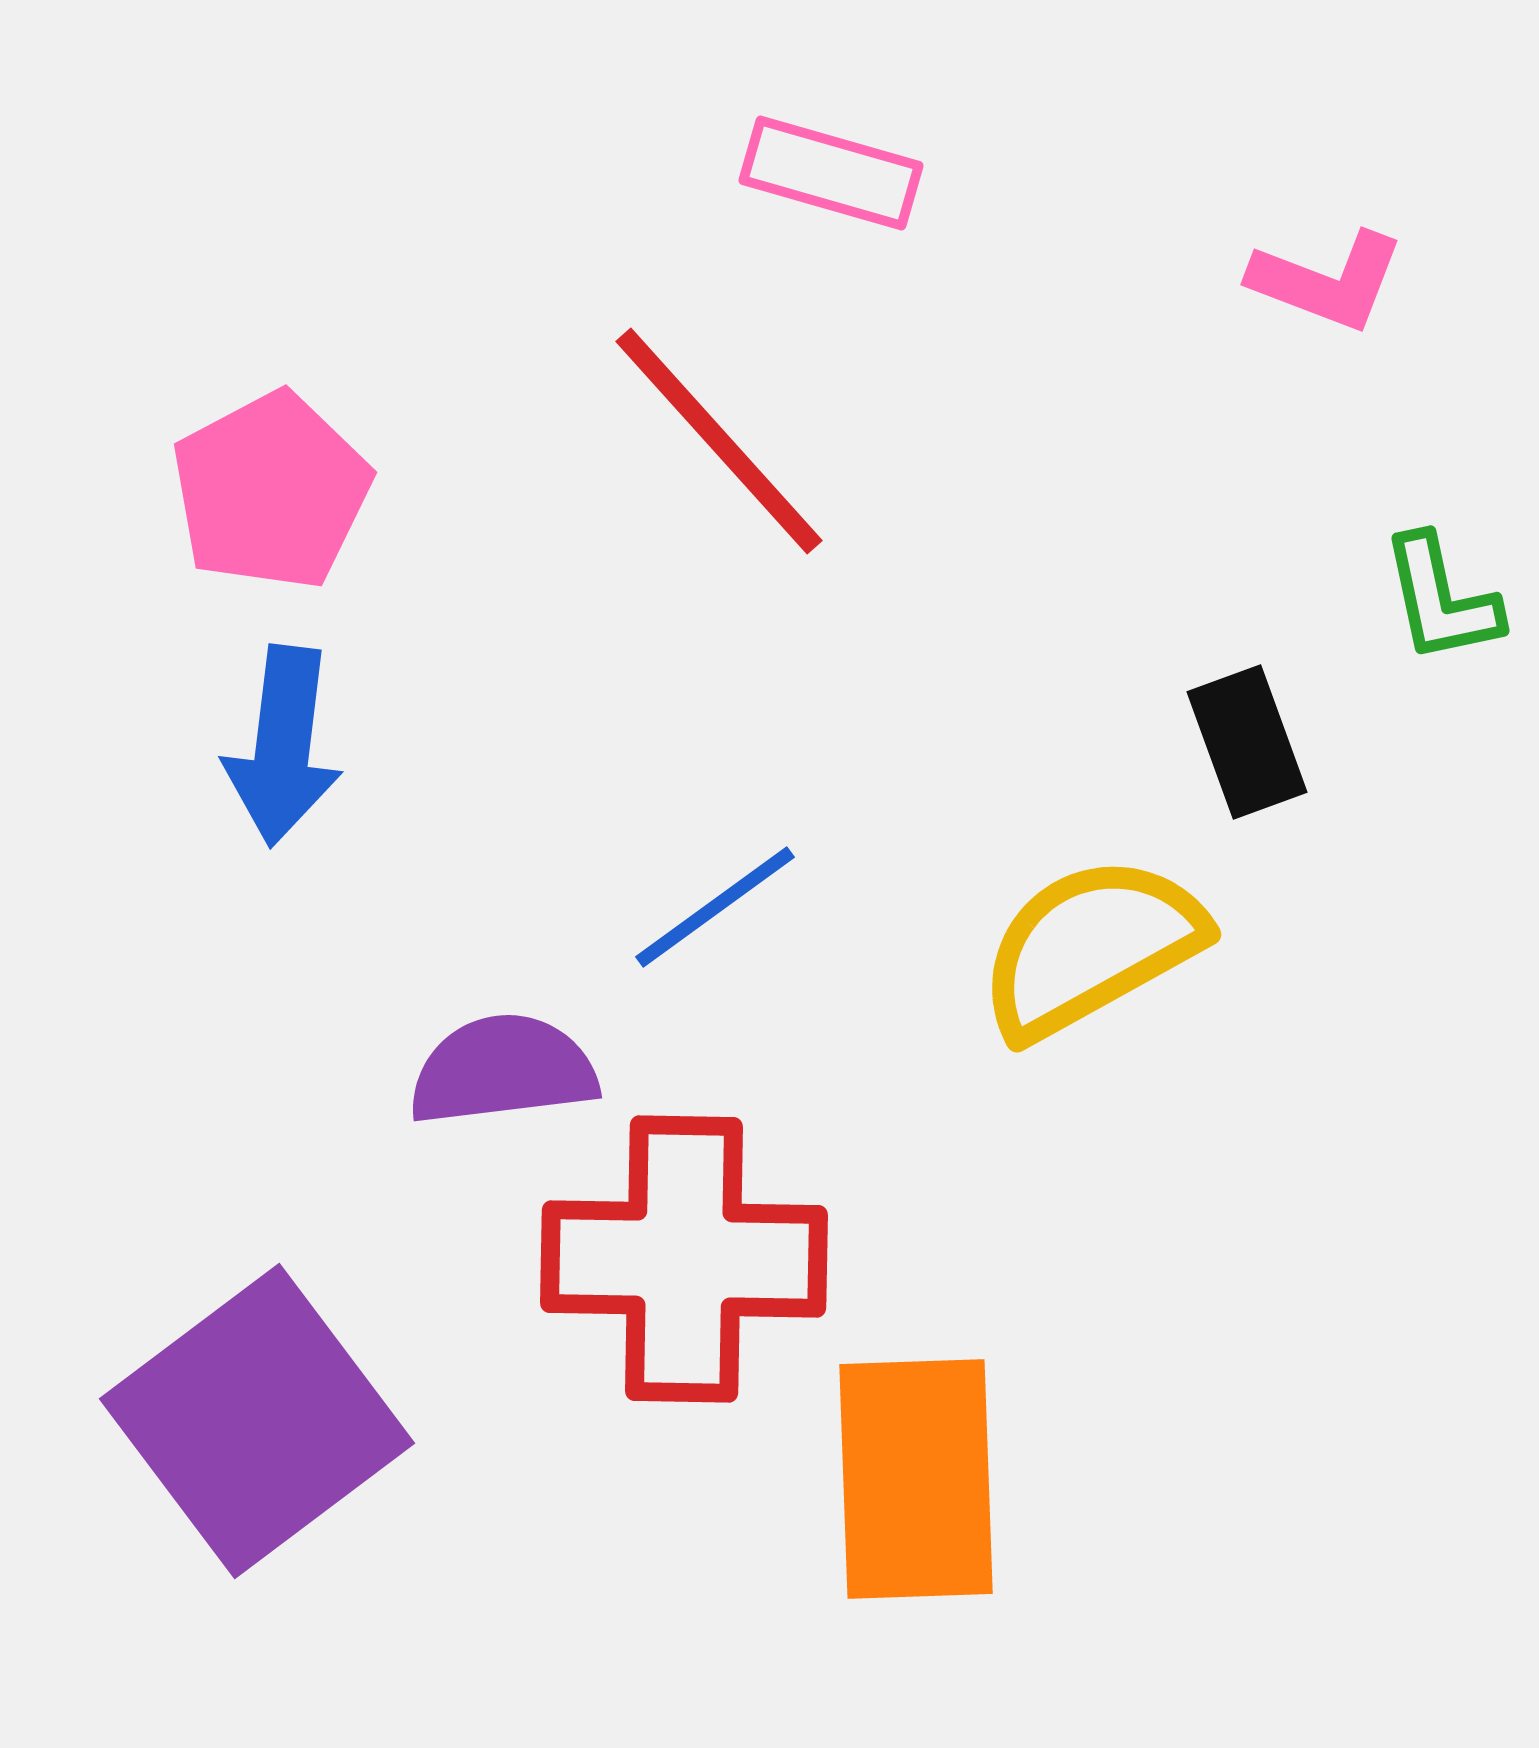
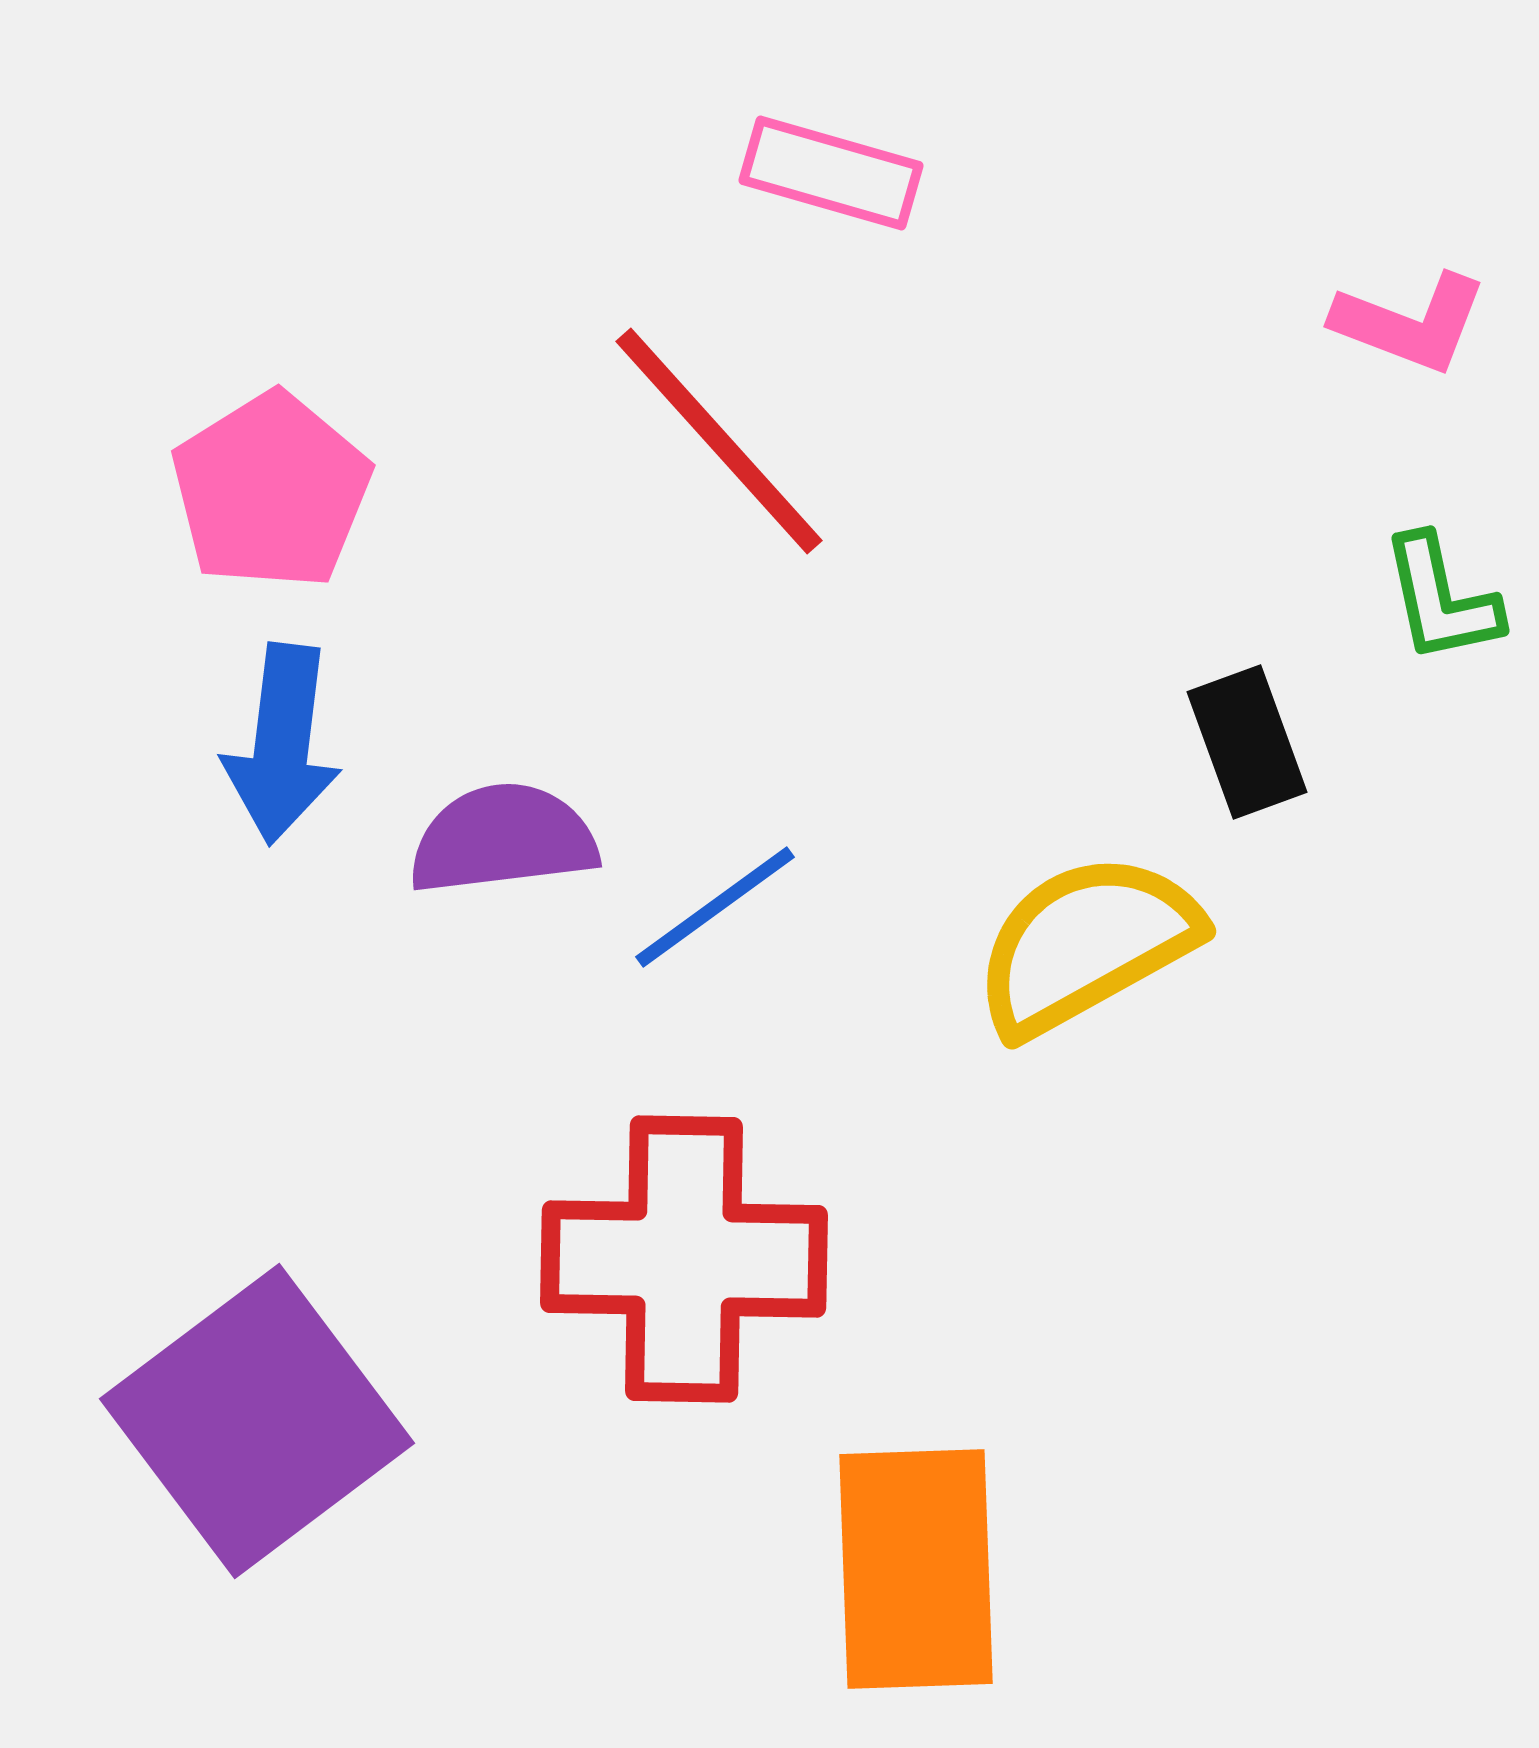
pink L-shape: moved 83 px right, 42 px down
pink pentagon: rotated 4 degrees counterclockwise
blue arrow: moved 1 px left, 2 px up
yellow semicircle: moved 5 px left, 3 px up
purple semicircle: moved 231 px up
orange rectangle: moved 90 px down
